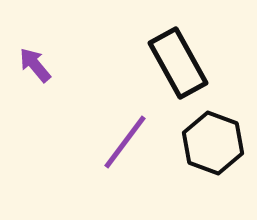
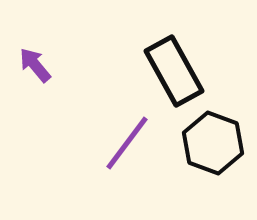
black rectangle: moved 4 px left, 8 px down
purple line: moved 2 px right, 1 px down
